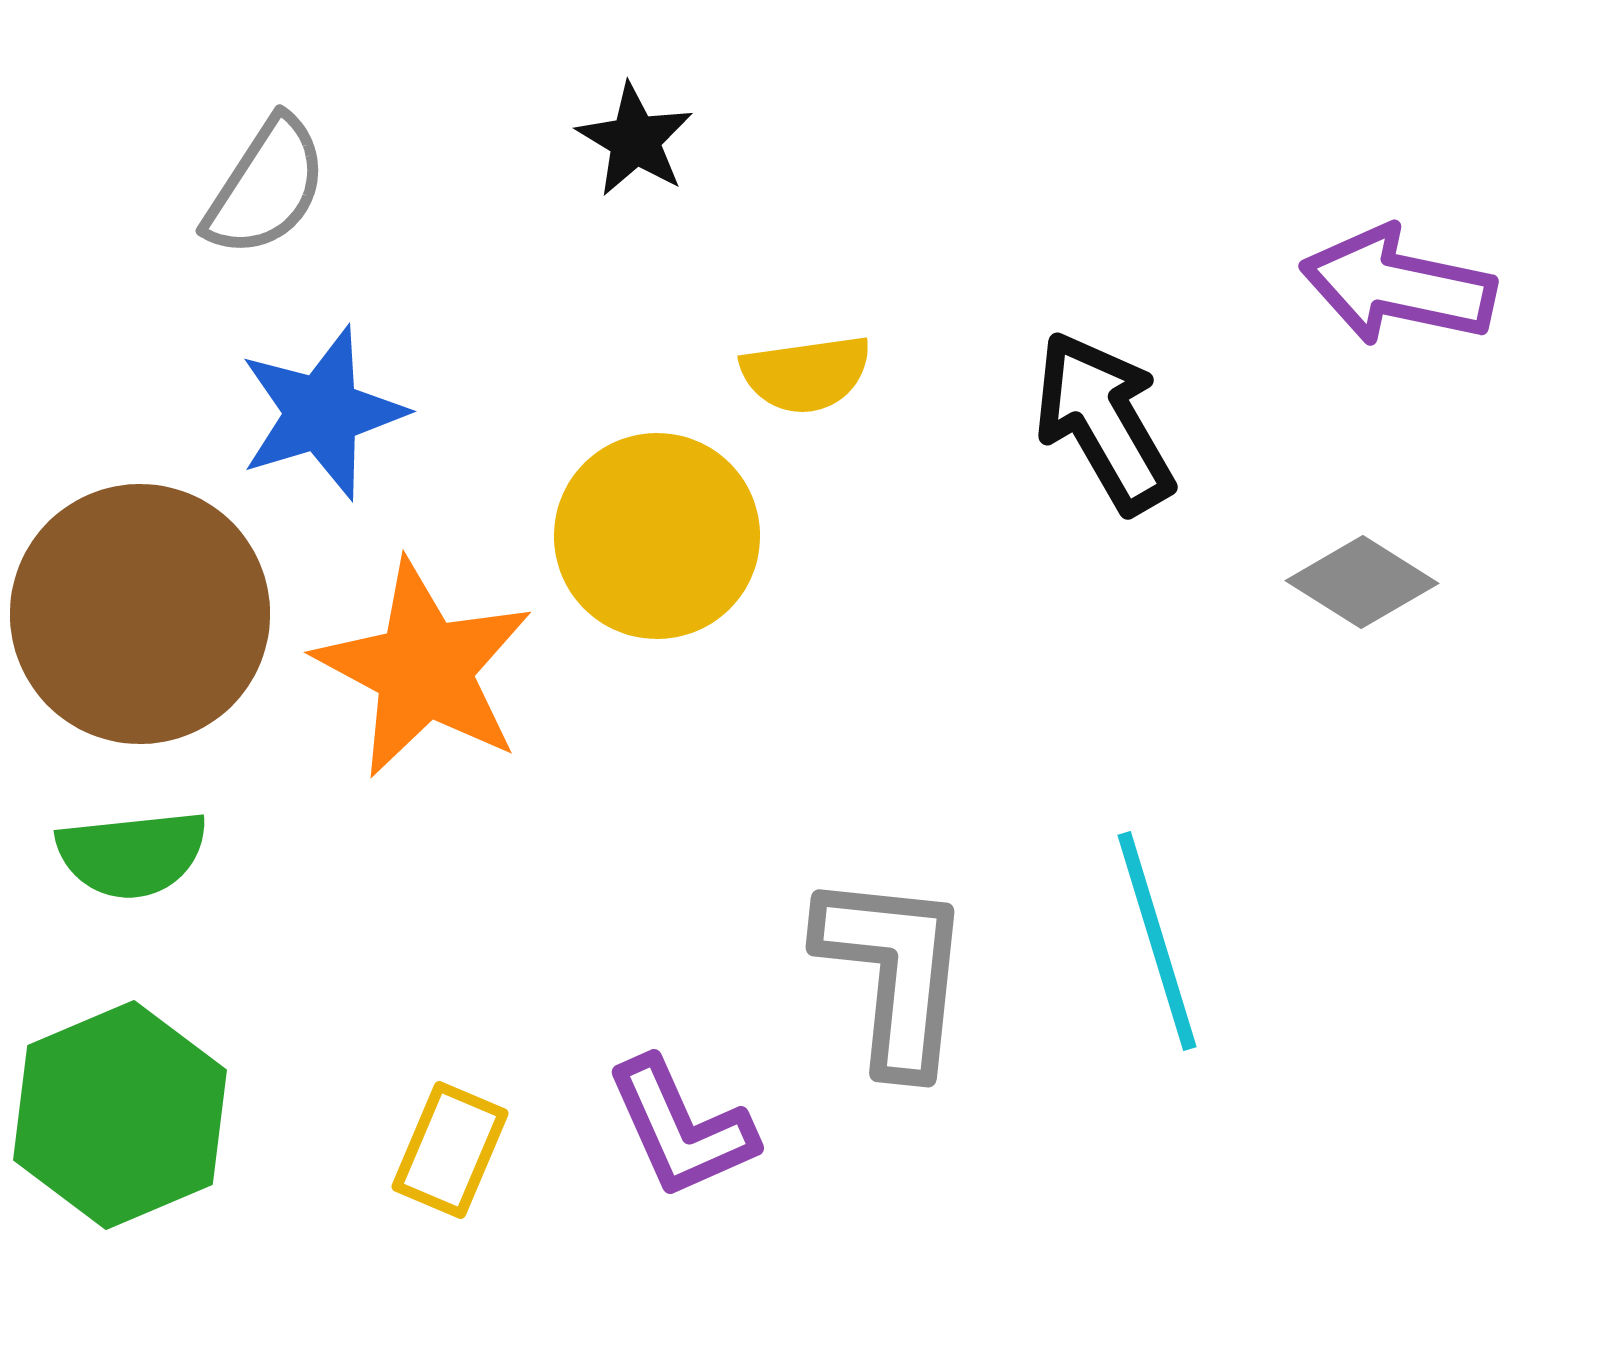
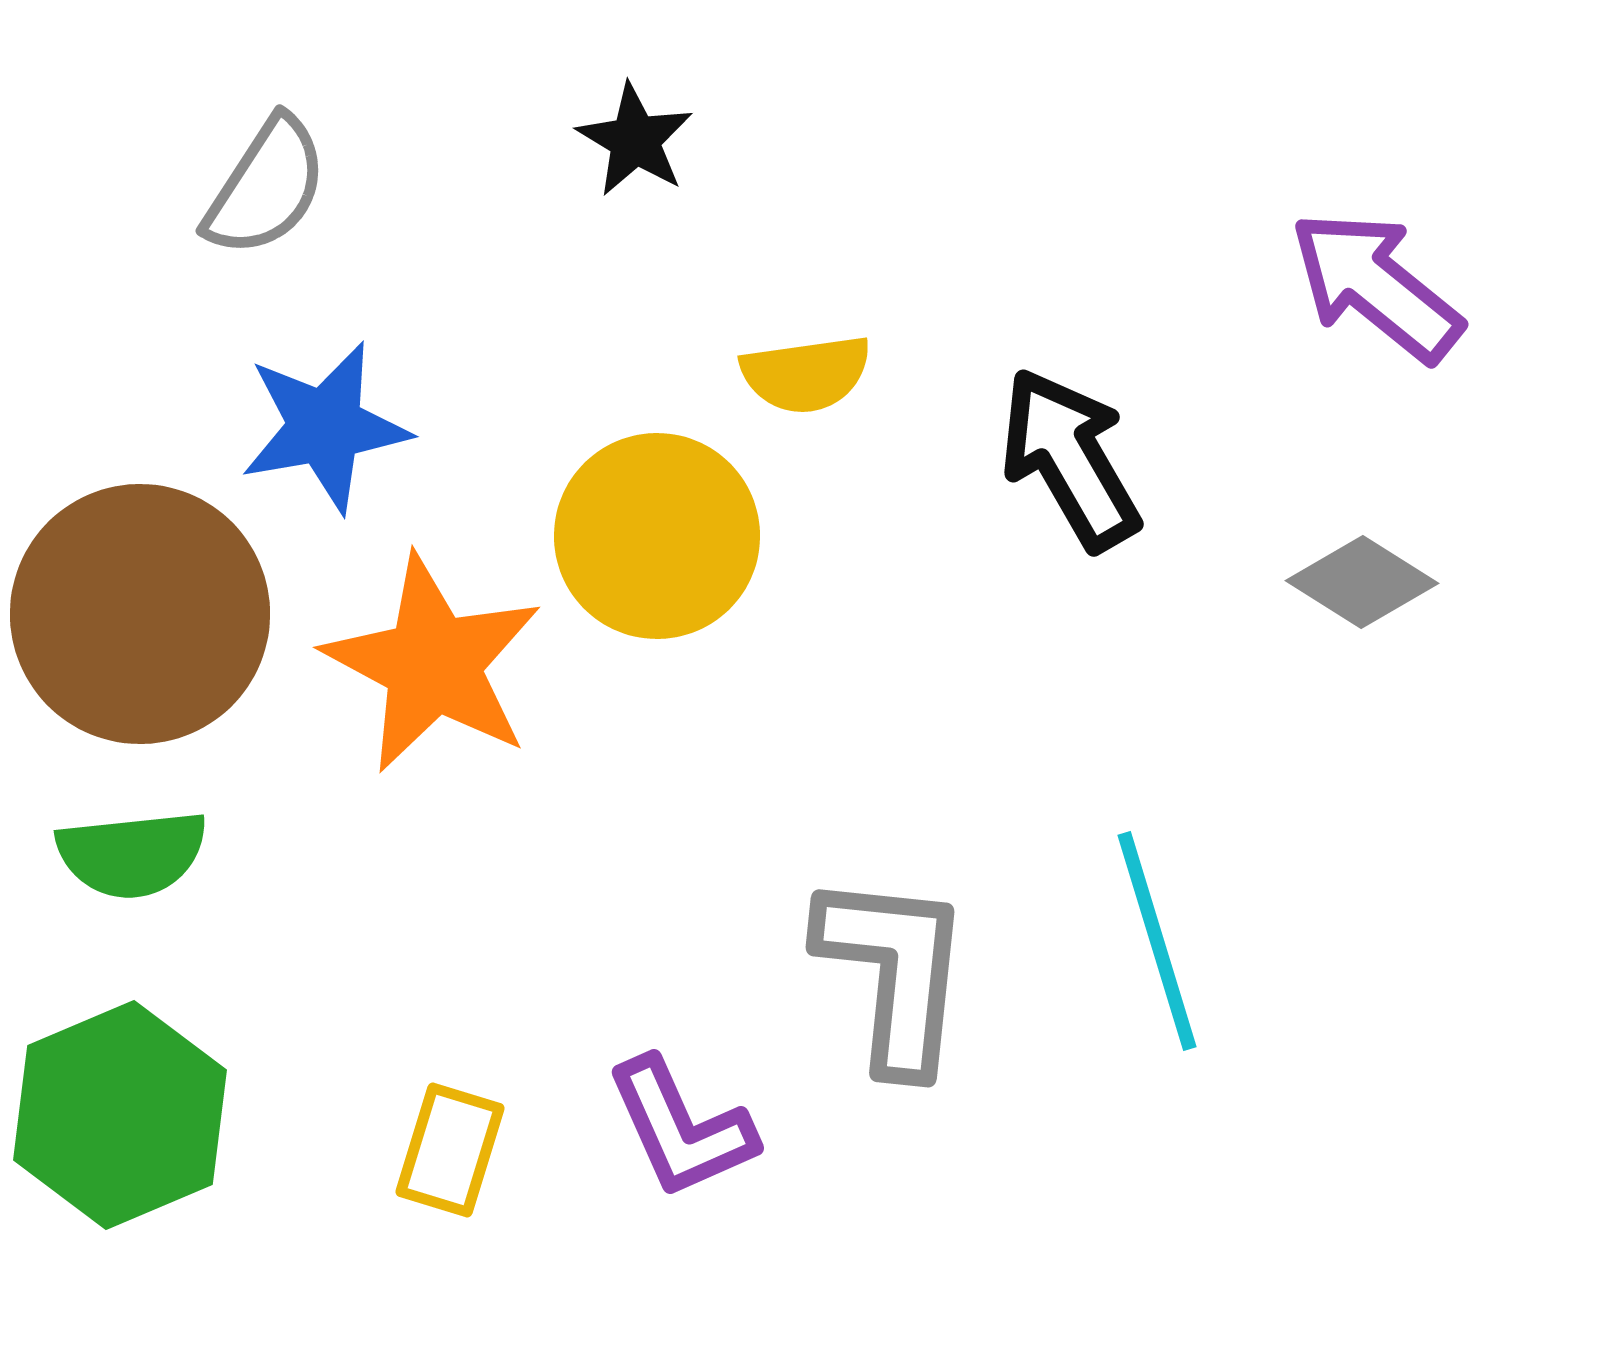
purple arrow: moved 22 px left; rotated 27 degrees clockwise
blue star: moved 3 px right, 14 px down; rotated 7 degrees clockwise
black arrow: moved 34 px left, 37 px down
orange star: moved 9 px right, 5 px up
yellow rectangle: rotated 6 degrees counterclockwise
